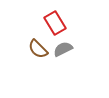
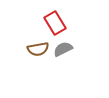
brown semicircle: rotated 55 degrees counterclockwise
